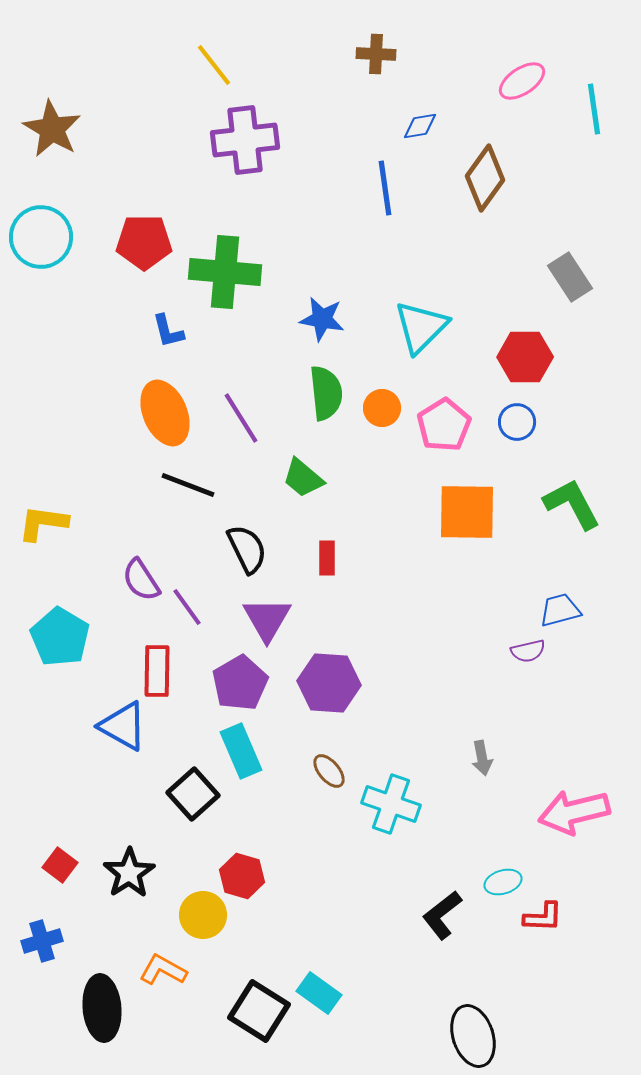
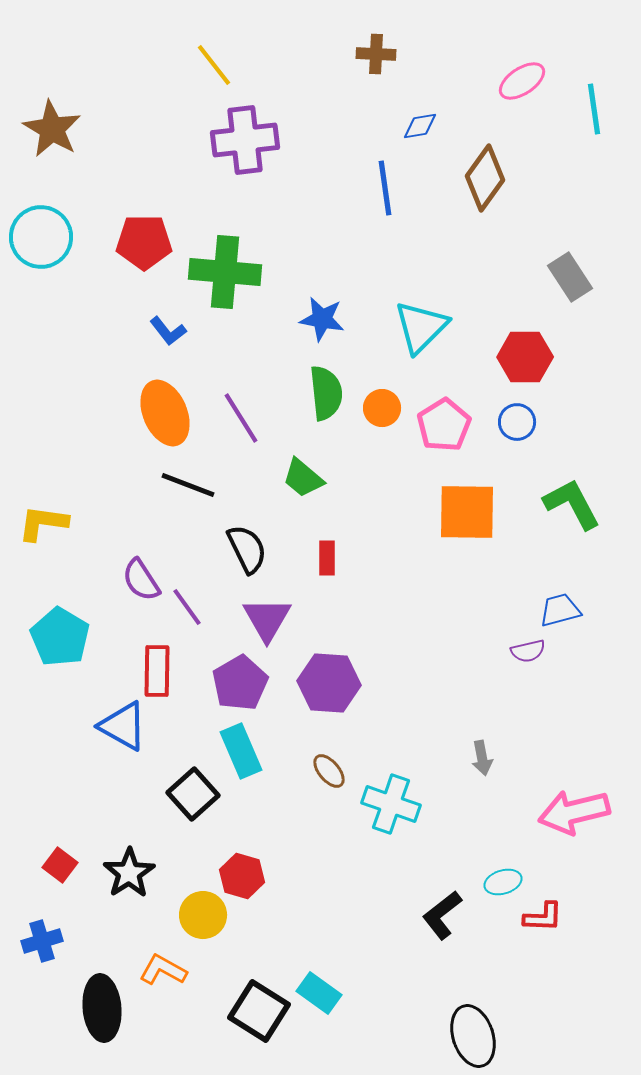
blue L-shape at (168, 331): rotated 24 degrees counterclockwise
